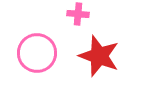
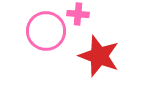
pink circle: moved 9 px right, 22 px up
